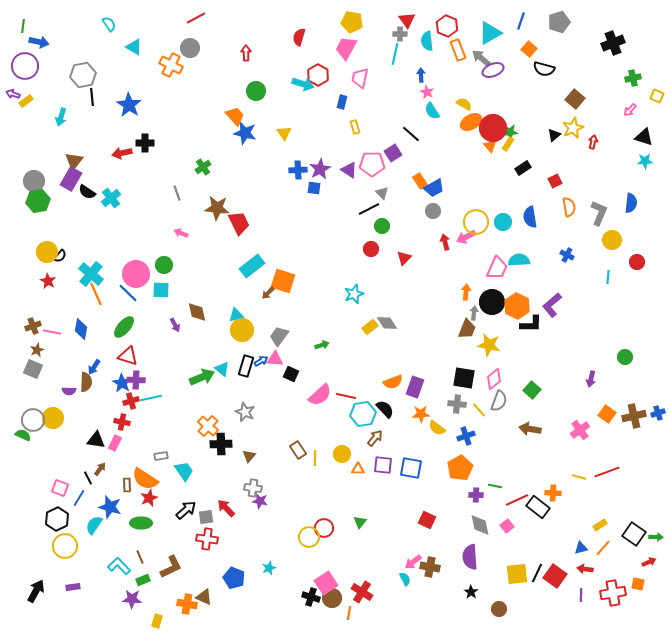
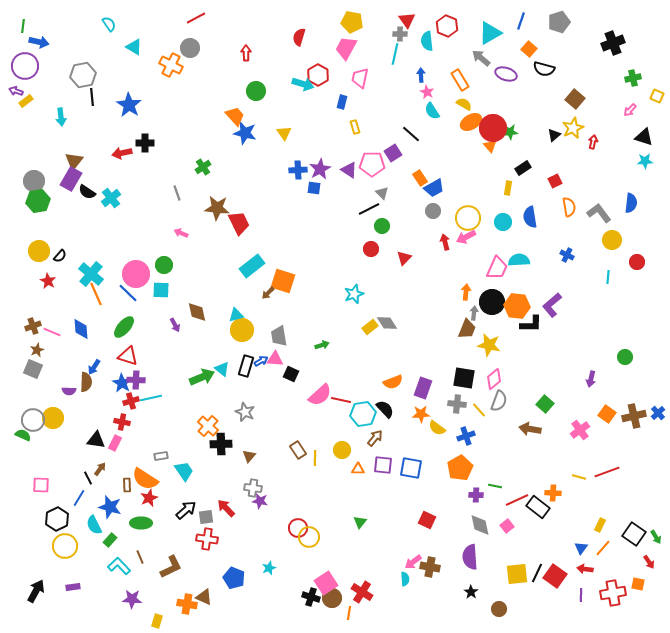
orange rectangle at (458, 50): moved 2 px right, 30 px down; rotated 10 degrees counterclockwise
purple ellipse at (493, 70): moved 13 px right, 4 px down; rotated 40 degrees clockwise
purple arrow at (13, 94): moved 3 px right, 3 px up
cyan arrow at (61, 117): rotated 24 degrees counterclockwise
yellow rectangle at (508, 144): moved 44 px down; rotated 24 degrees counterclockwise
orange rectangle at (420, 181): moved 3 px up
gray L-shape at (599, 213): rotated 60 degrees counterclockwise
yellow circle at (476, 222): moved 8 px left, 4 px up
yellow circle at (47, 252): moved 8 px left, 1 px up
orange hexagon at (517, 306): rotated 20 degrees counterclockwise
blue diamond at (81, 329): rotated 15 degrees counterclockwise
pink line at (52, 332): rotated 12 degrees clockwise
gray trapezoid at (279, 336): rotated 45 degrees counterclockwise
purple rectangle at (415, 387): moved 8 px right, 1 px down
green square at (532, 390): moved 13 px right, 14 px down
red line at (346, 396): moved 5 px left, 4 px down
blue cross at (658, 413): rotated 24 degrees counterclockwise
yellow circle at (342, 454): moved 4 px up
pink square at (60, 488): moved 19 px left, 3 px up; rotated 18 degrees counterclockwise
cyan semicircle at (94, 525): rotated 60 degrees counterclockwise
yellow rectangle at (600, 525): rotated 32 degrees counterclockwise
red circle at (324, 528): moved 26 px left
green arrow at (656, 537): rotated 56 degrees clockwise
blue triangle at (581, 548): rotated 40 degrees counterclockwise
red arrow at (649, 562): rotated 80 degrees clockwise
cyan semicircle at (405, 579): rotated 24 degrees clockwise
green rectangle at (143, 580): moved 33 px left, 40 px up; rotated 24 degrees counterclockwise
